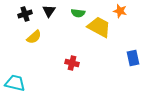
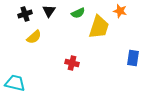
green semicircle: rotated 32 degrees counterclockwise
yellow trapezoid: rotated 80 degrees clockwise
blue rectangle: rotated 21 degrees clockwise
